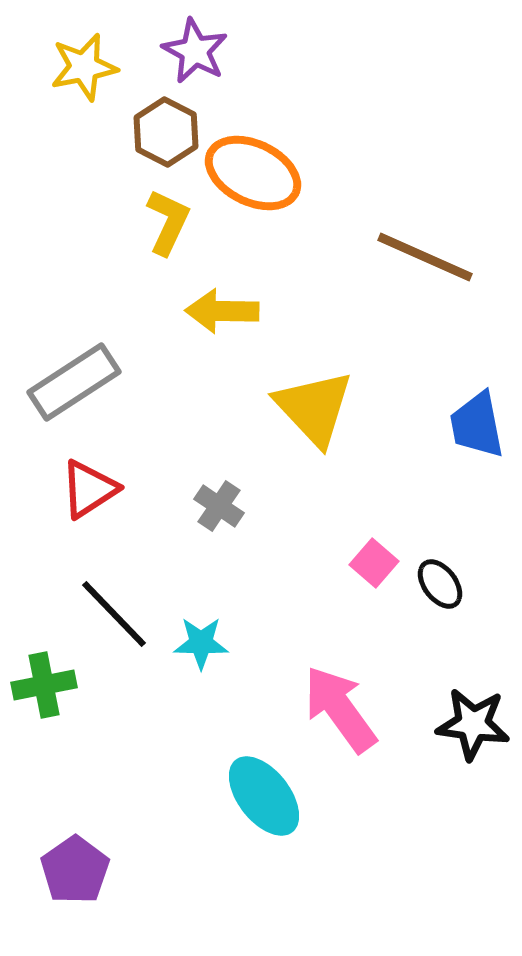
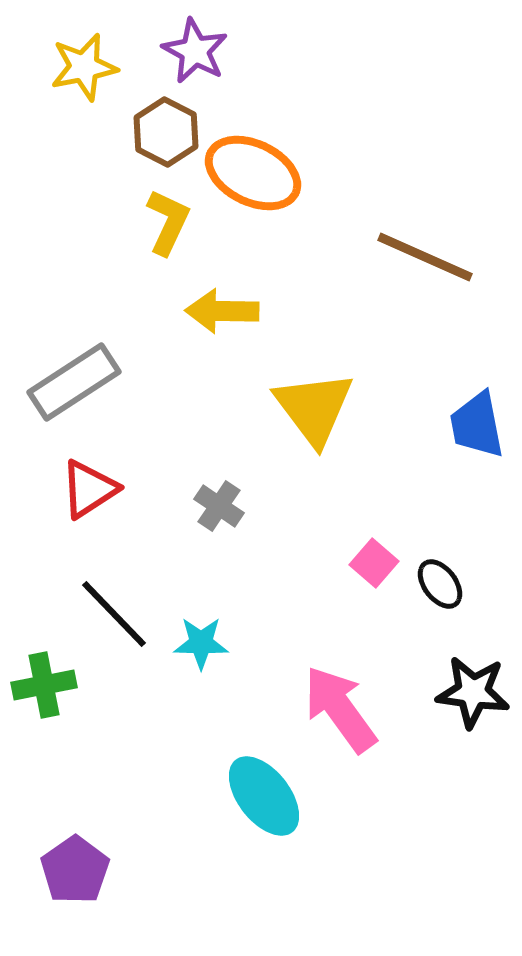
yellow triangle: rotated 6 degrees clockwise
black star: moved 32 px up
